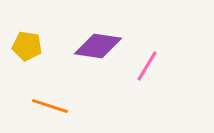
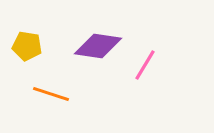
pink line: moved 2 px left, 1 px up
orange line: moved 1 px right, 12 px up
